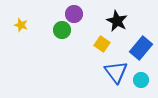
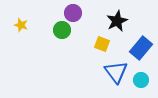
purple circle: moved 1 px left, 1 px up
black star: rotated 20 degrees clockwise
yellow square: rotated 14 degrees counterclockwise
